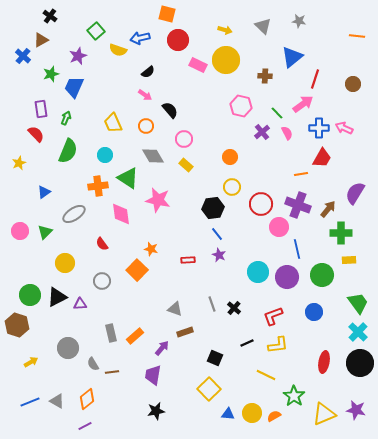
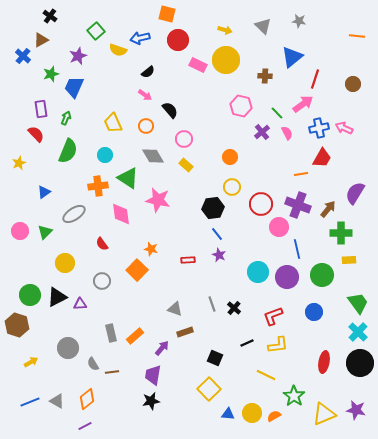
blue cross at (319, 128): rotated 12 degrees counterclockwise
black star at (156, 411): moved 5 px left, 10 px up
